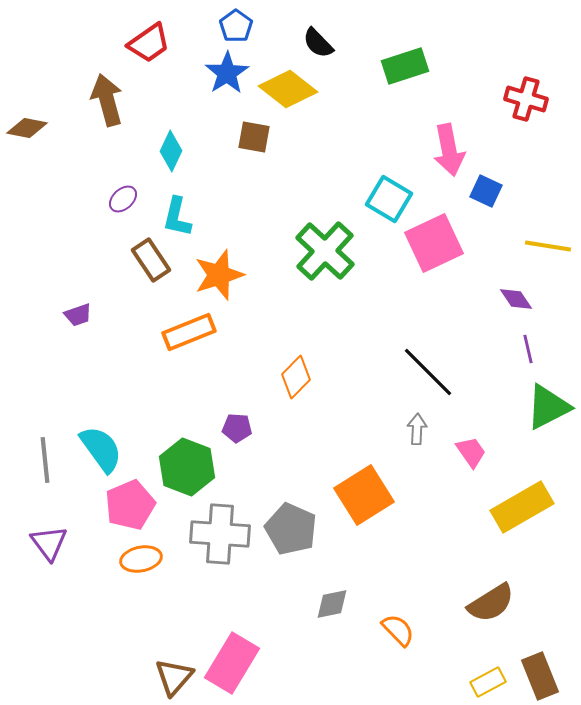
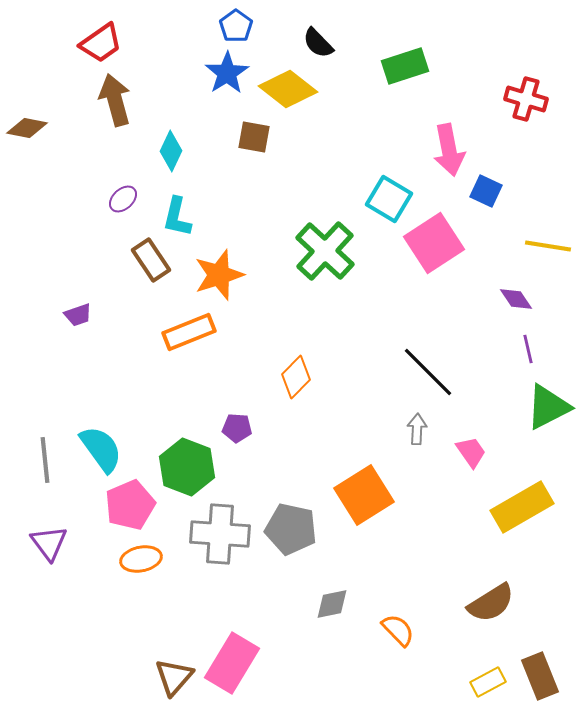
red trapezoid at (149, 43): moved 48 px left
brown arrow at (107, 100): moved 8 px right
pink square at (434, 243): rotated 8 degrees counterclockwise
gray pentagon at (291, 529): rotated 12 degrees counterclockwise
